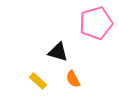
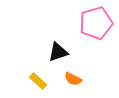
black triangle: rotated 35 degrees counterclockwise
orange semicircle: rotated 36 degrees counterclockwise
